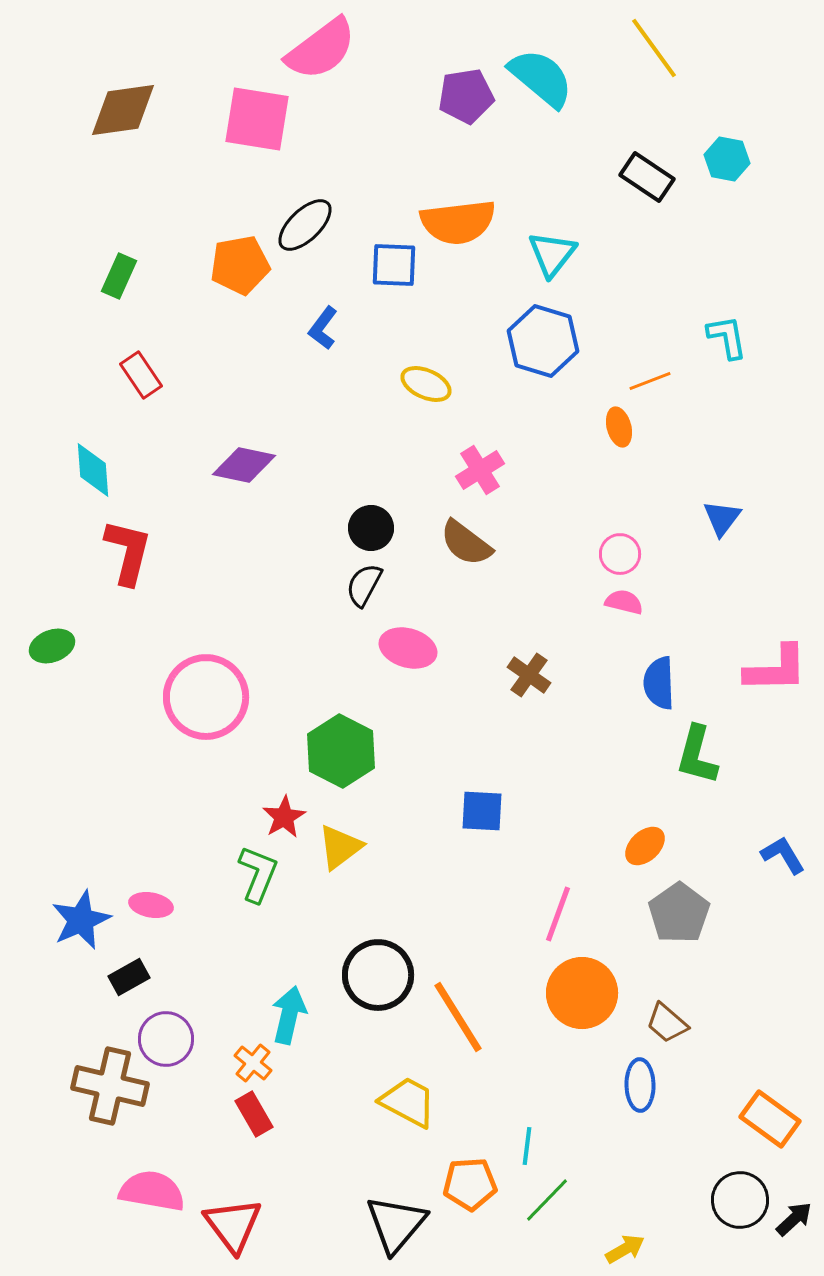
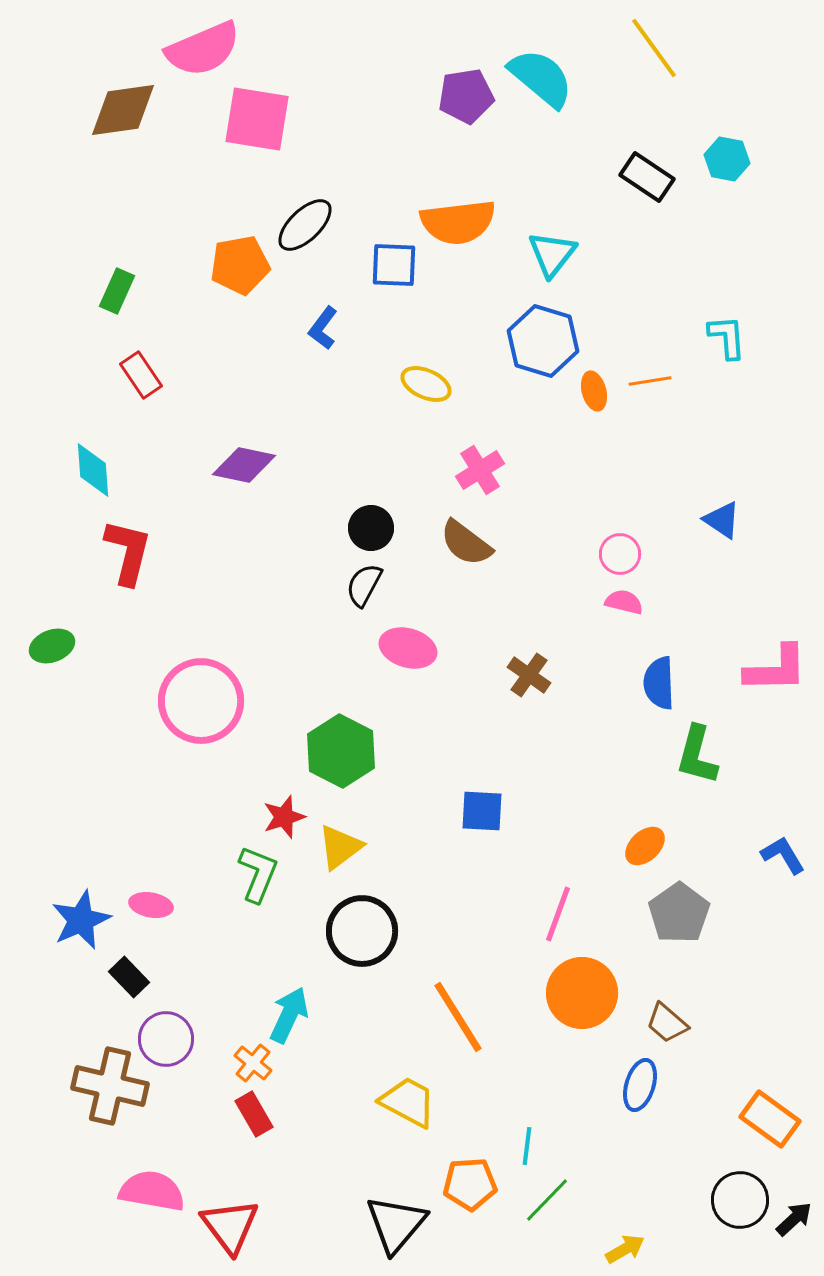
pink semicircle at (321, 49): moved 118 px left; rotated 14 degrees clockwise
green rectangle at (119, 276): moved 2 px left, 15 px down
cyan L-shape at (727, 337): rotated 6 degrees clockwise
orange line at (650, 381): rotated 12 degrees clockwise
orange ellipse at (619, 427): moved 25 px left, 36 px up
blue triangle at (722, 518): moved 2 px down; rotated 33 degrees counterclockwise
pink circle at (206, 697): moved 5 px left, 4 px down
red star at (284, 817): rotated 12 degrees clockwise
black circle at (378, 975): moved 16 px left, 44 px up
black rectangle at (129, 977): rotated 75 degrees clockwise
cyan arrow at (289, 1015): rotated 12 degrees clockwise
blue ellipse at (640, 1085): rotated 18 degrees clockwise
red triangle at (233, 1225): moved 3 px left, 1 px down
